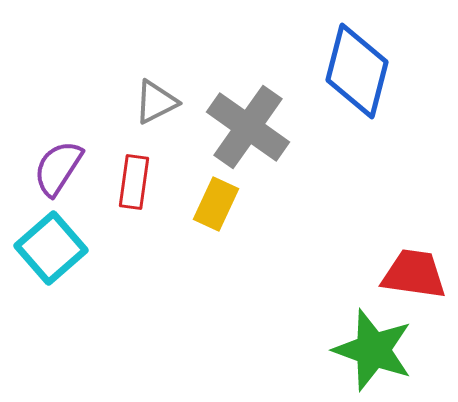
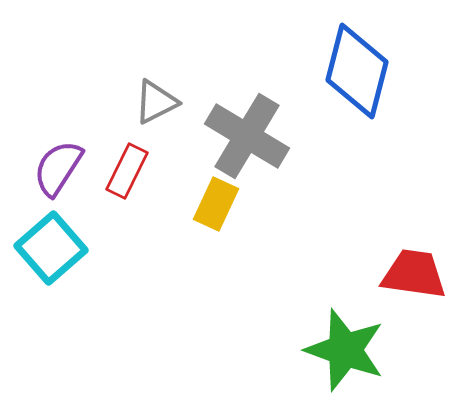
gray cross: moved 1 px left, 9 px down; rotated 4 degrees counterclockwise
red rectangle: moved 7 px left, 11 px up; rotated 18 degrees clockwise
green star: moved 28 px left
